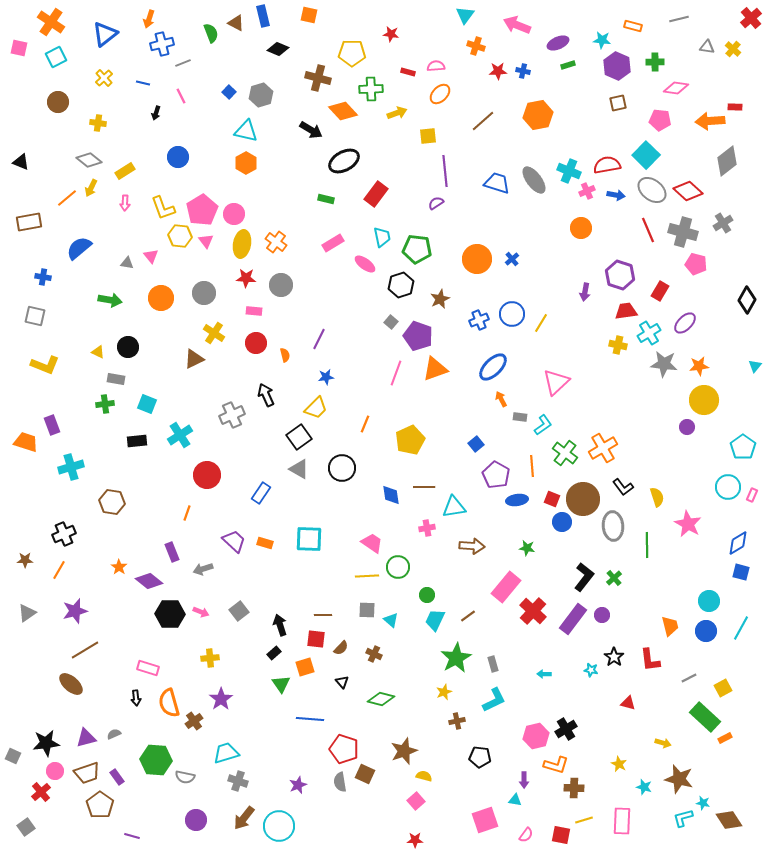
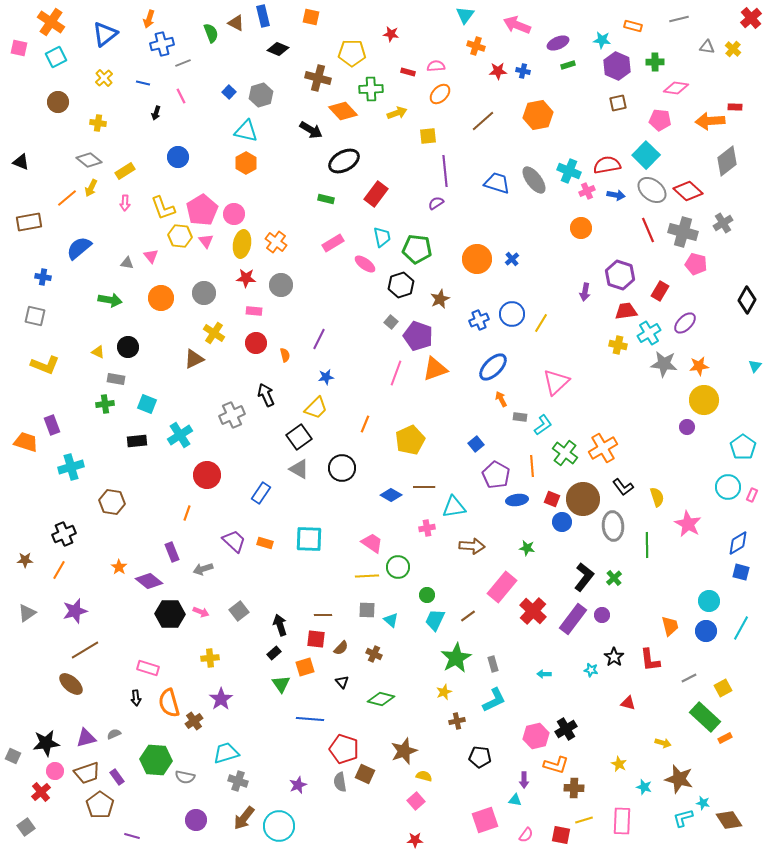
orange square at (309, 15): moved 2 px right, 2 px down
blue diamond at (391, 495): rotated 50 degrees counterclockwise
pink rectangle at (506, 587): moved 4 px left
